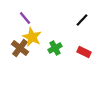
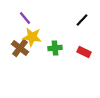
yellow star: rotated 18 degrees counterclockwise
green cross: rotated 24 degrees clockwise
